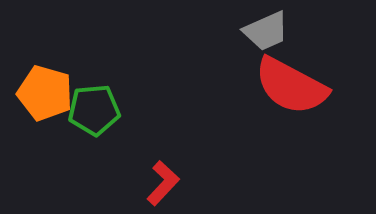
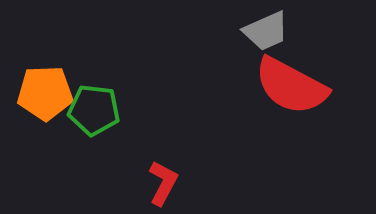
orange pentagon: rotated 18 degrees counterclockwise
green pentagon: rotated 12 degrees clockwise
red L-shape: rotated 15 degrees counterclockwise
